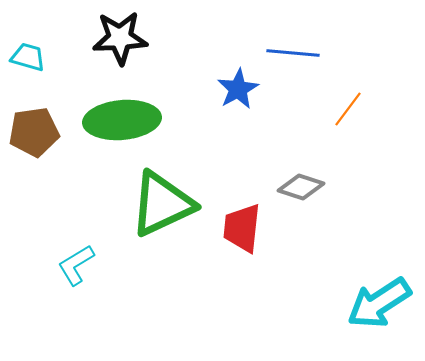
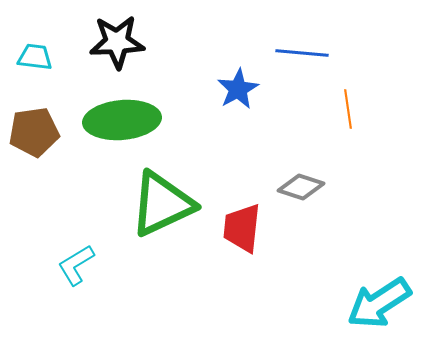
black star: moved 3 px left, 4 px down
blue line: moved 9 px right
cyan trapezoid: moved 7 px right; rotated 9 degrees counterclockwise
orange line: rotated 45 degrees counterclockwise
